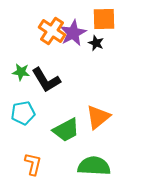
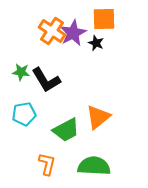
cyan pentagon: moved 1 px right, 1 px down
orange L-shape: moved 14 px right
